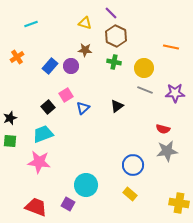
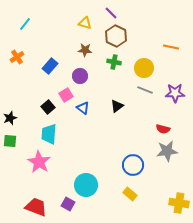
cyan line: moved 6 px left; rotated 32 degrees counterclockwise
purple circle: moved 9 px right, 10 px down
blue triangle: rotated 40 degrees counterclockwise
cyan trapezoid: moved 6 px right; rotated 65 degrees counterclockwise
pink star: rotated 25 degrees clockwise
